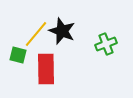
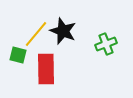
black star: moved 1 px right
